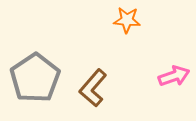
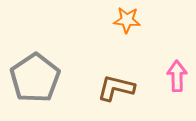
pink arrow: moved 3 px right; rotated 72 degrees counterclockwise
brown L-shape: moved 23 px right; rotated 63 degrees clockwise
